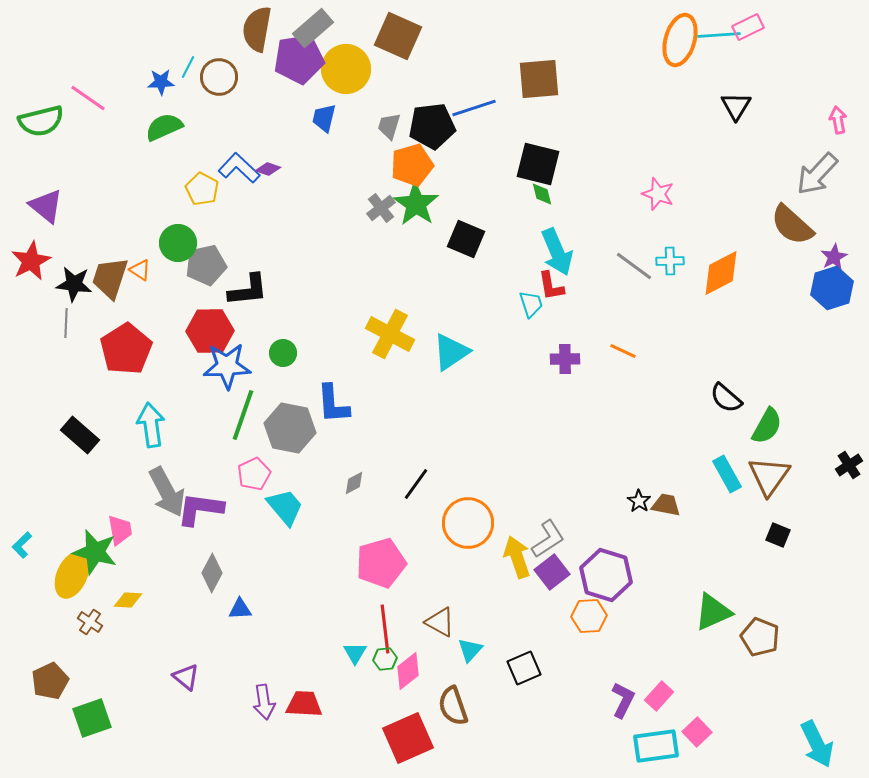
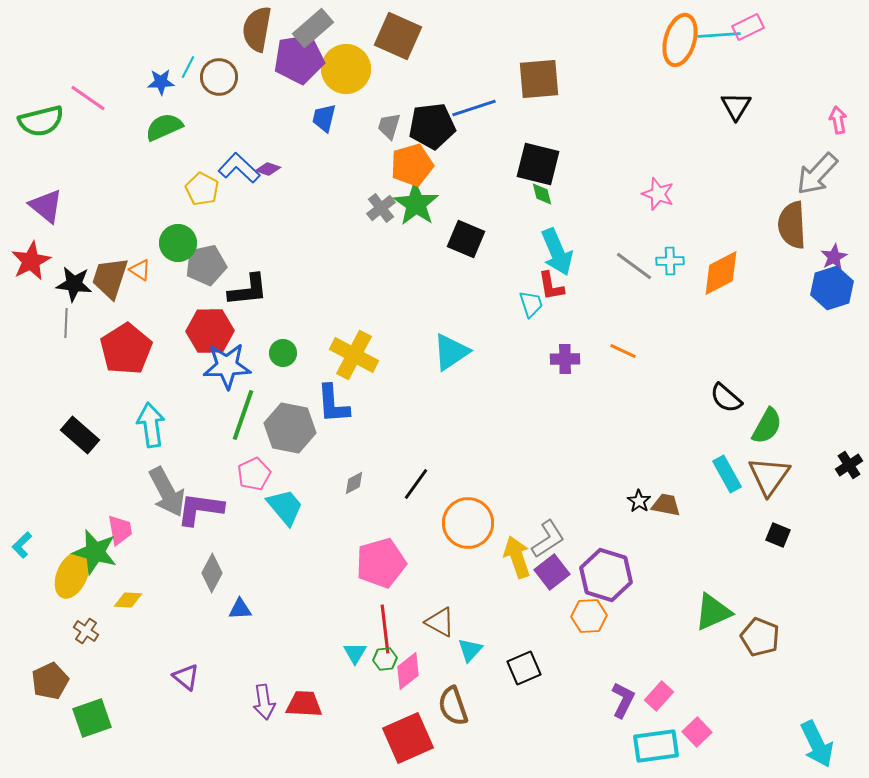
brown semicircle at (792, 225): rotated 45 degrees clockwise
yellow cross at (390, 334): moved 36 px left, 21 px down
brown cross at (90, 622): moved 4 px left, 9 px down
